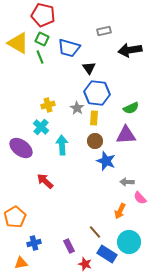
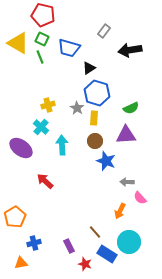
gray rectangle: rotated 40 degrees counterclockwise
black triangle: rotated 32 degrees clockwise
blue hexagon: rotated 10 degrees clockwise
